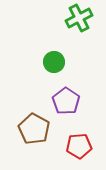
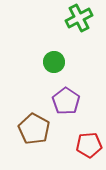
red pentagon: moved 10 px right, 1 px up
